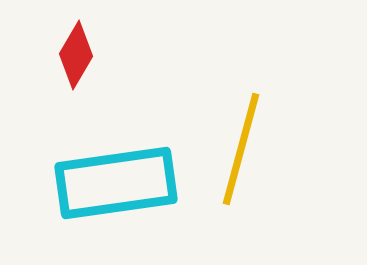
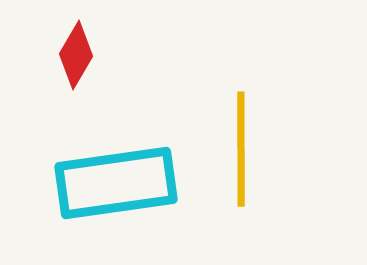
yellow line: rotated 15 degrees counterclockwise
